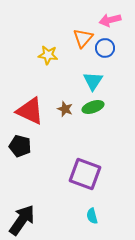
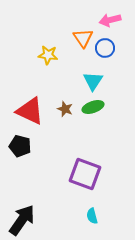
orange triangle: rotated 15 degrees counterclockwise
